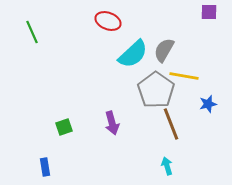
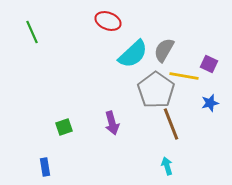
purple square: moved 52 px down; rotated 24 degrees clockwise
blue star: moved 2 px right, 1 px up
